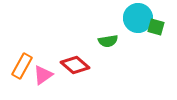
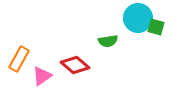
orange rectangle: moved 3 px left, 7 px up
pink triangle: moved 1 px left, 1 px down
